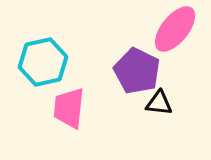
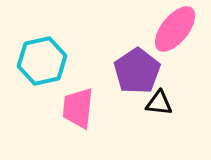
cyan hexagon: moved 1 px left, 1 px up
purple pentagon: rotated 12 degrees clockwise
pink trapezoid: moved 9 px right
